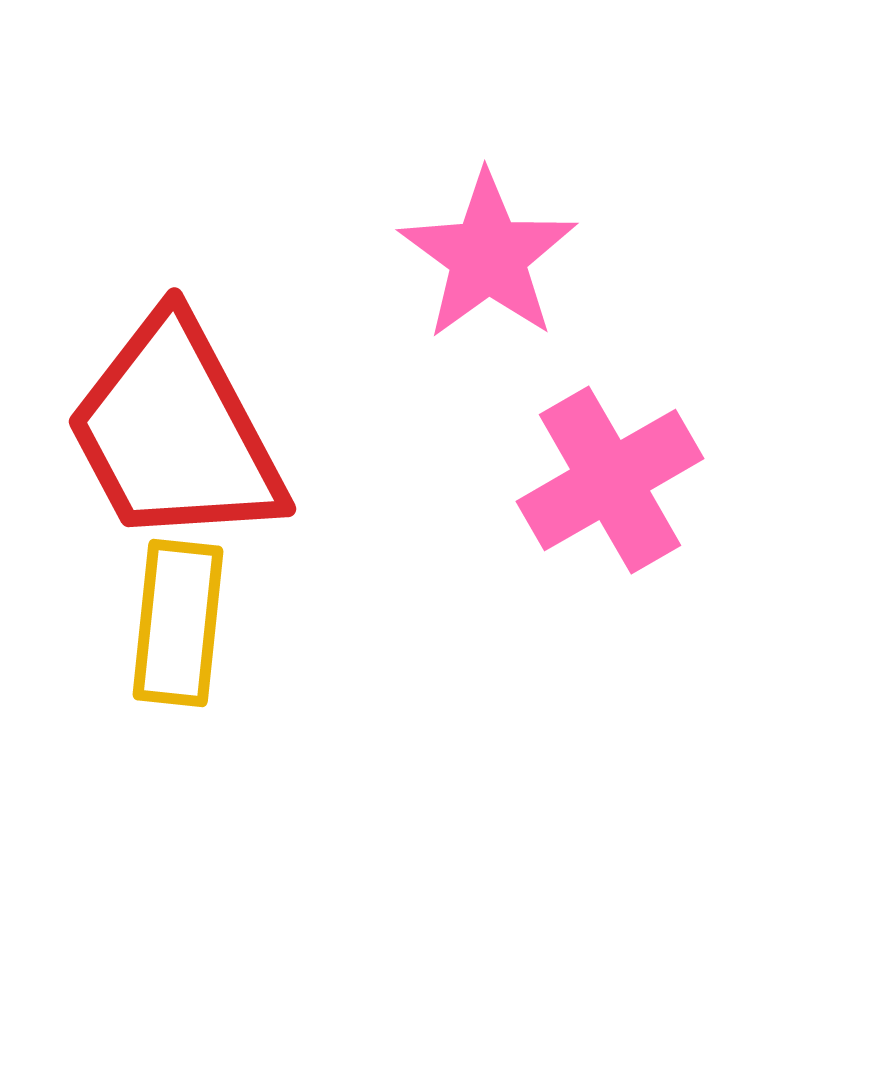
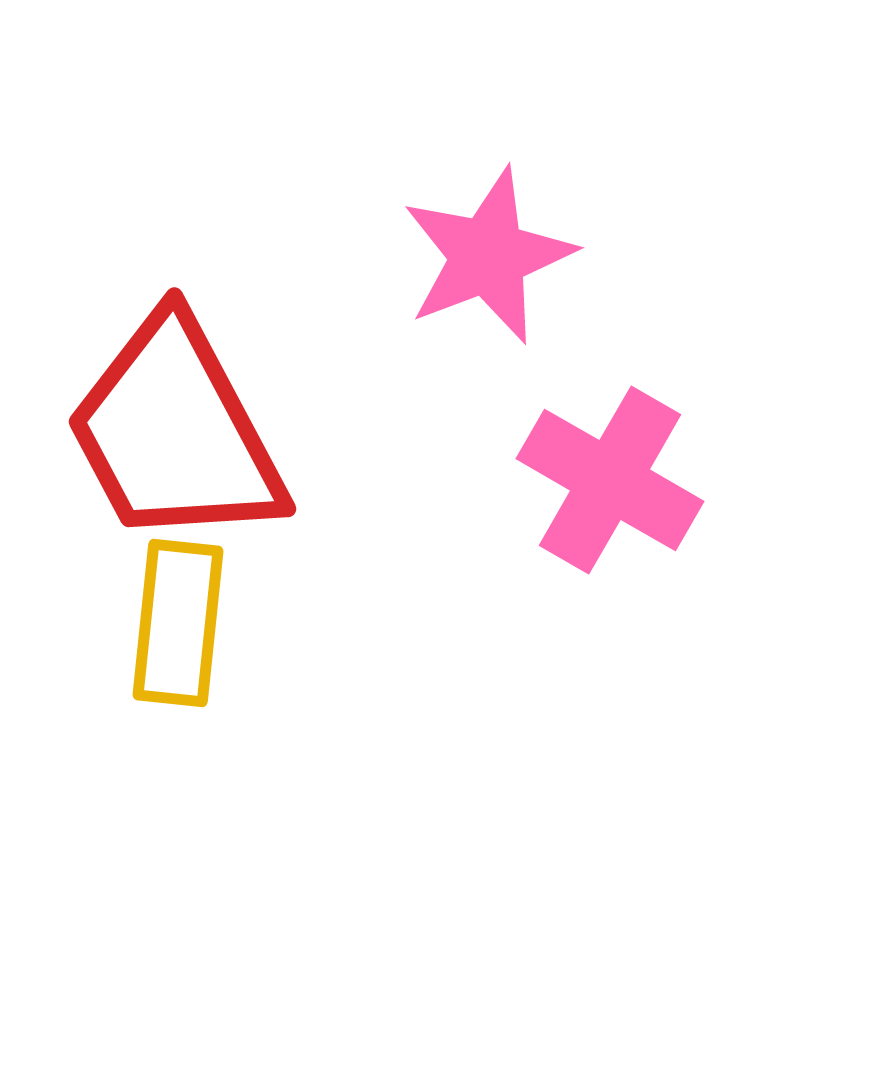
pink star: rotated 15 degrees clockwise
pink cross: rotated 30 degrees counterclockwise
